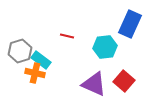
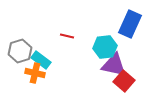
purple triangle: moved 20 px right, 19 px up; rotated 12 degrees counterclockwise
